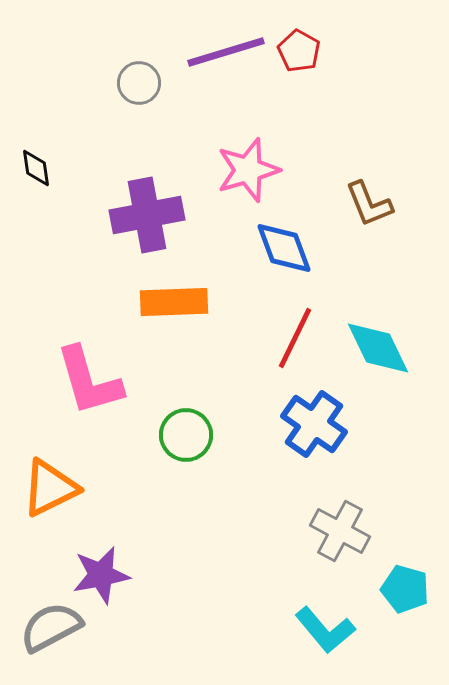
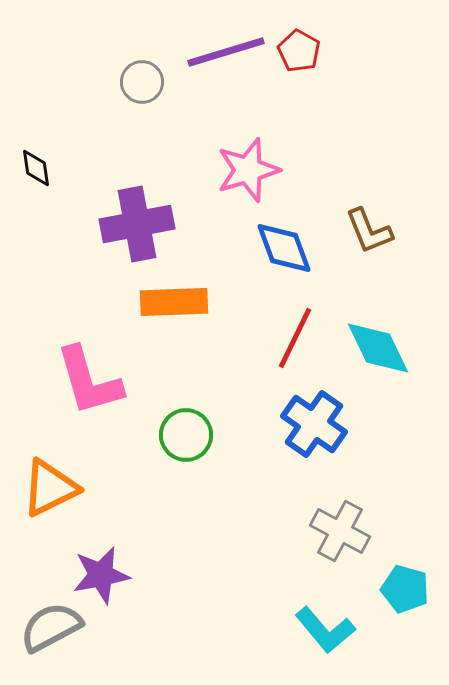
gray circle: moved 3 px right, 1 px up
brown L-shape: moved 27 px down
purple cross: moved 10 px left, 9 px down
